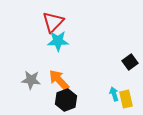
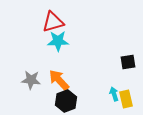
red triangle: rotated 30 degrees clockwise
black square: moved 2 px left; rotated 28 degrees clockwise
black hexagon: moved 1 px down
